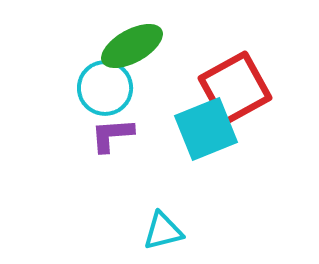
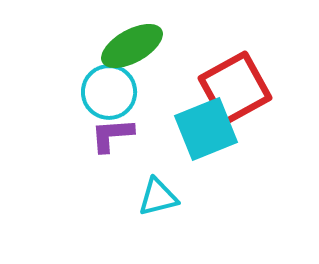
cyan circle: moved 4 px right, 4 px down
cyan triangle: moved 5 px left, 34 px up
